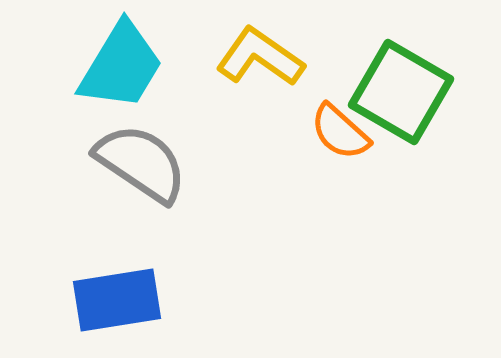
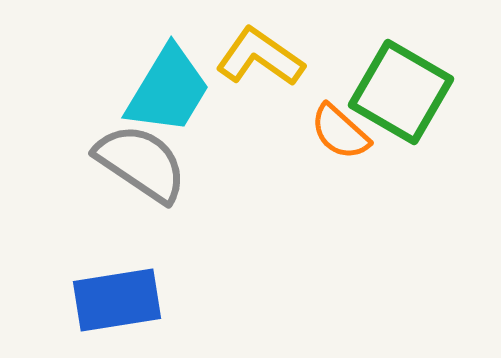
cyan trapezoid: moved 47 px right, 24 px down
